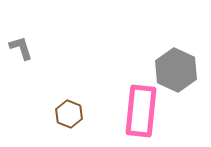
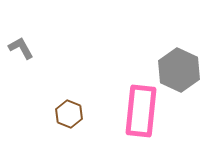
gray L-shape: rotated 12 degrees counterclockwise
gray hexagon: moved 3 px right
